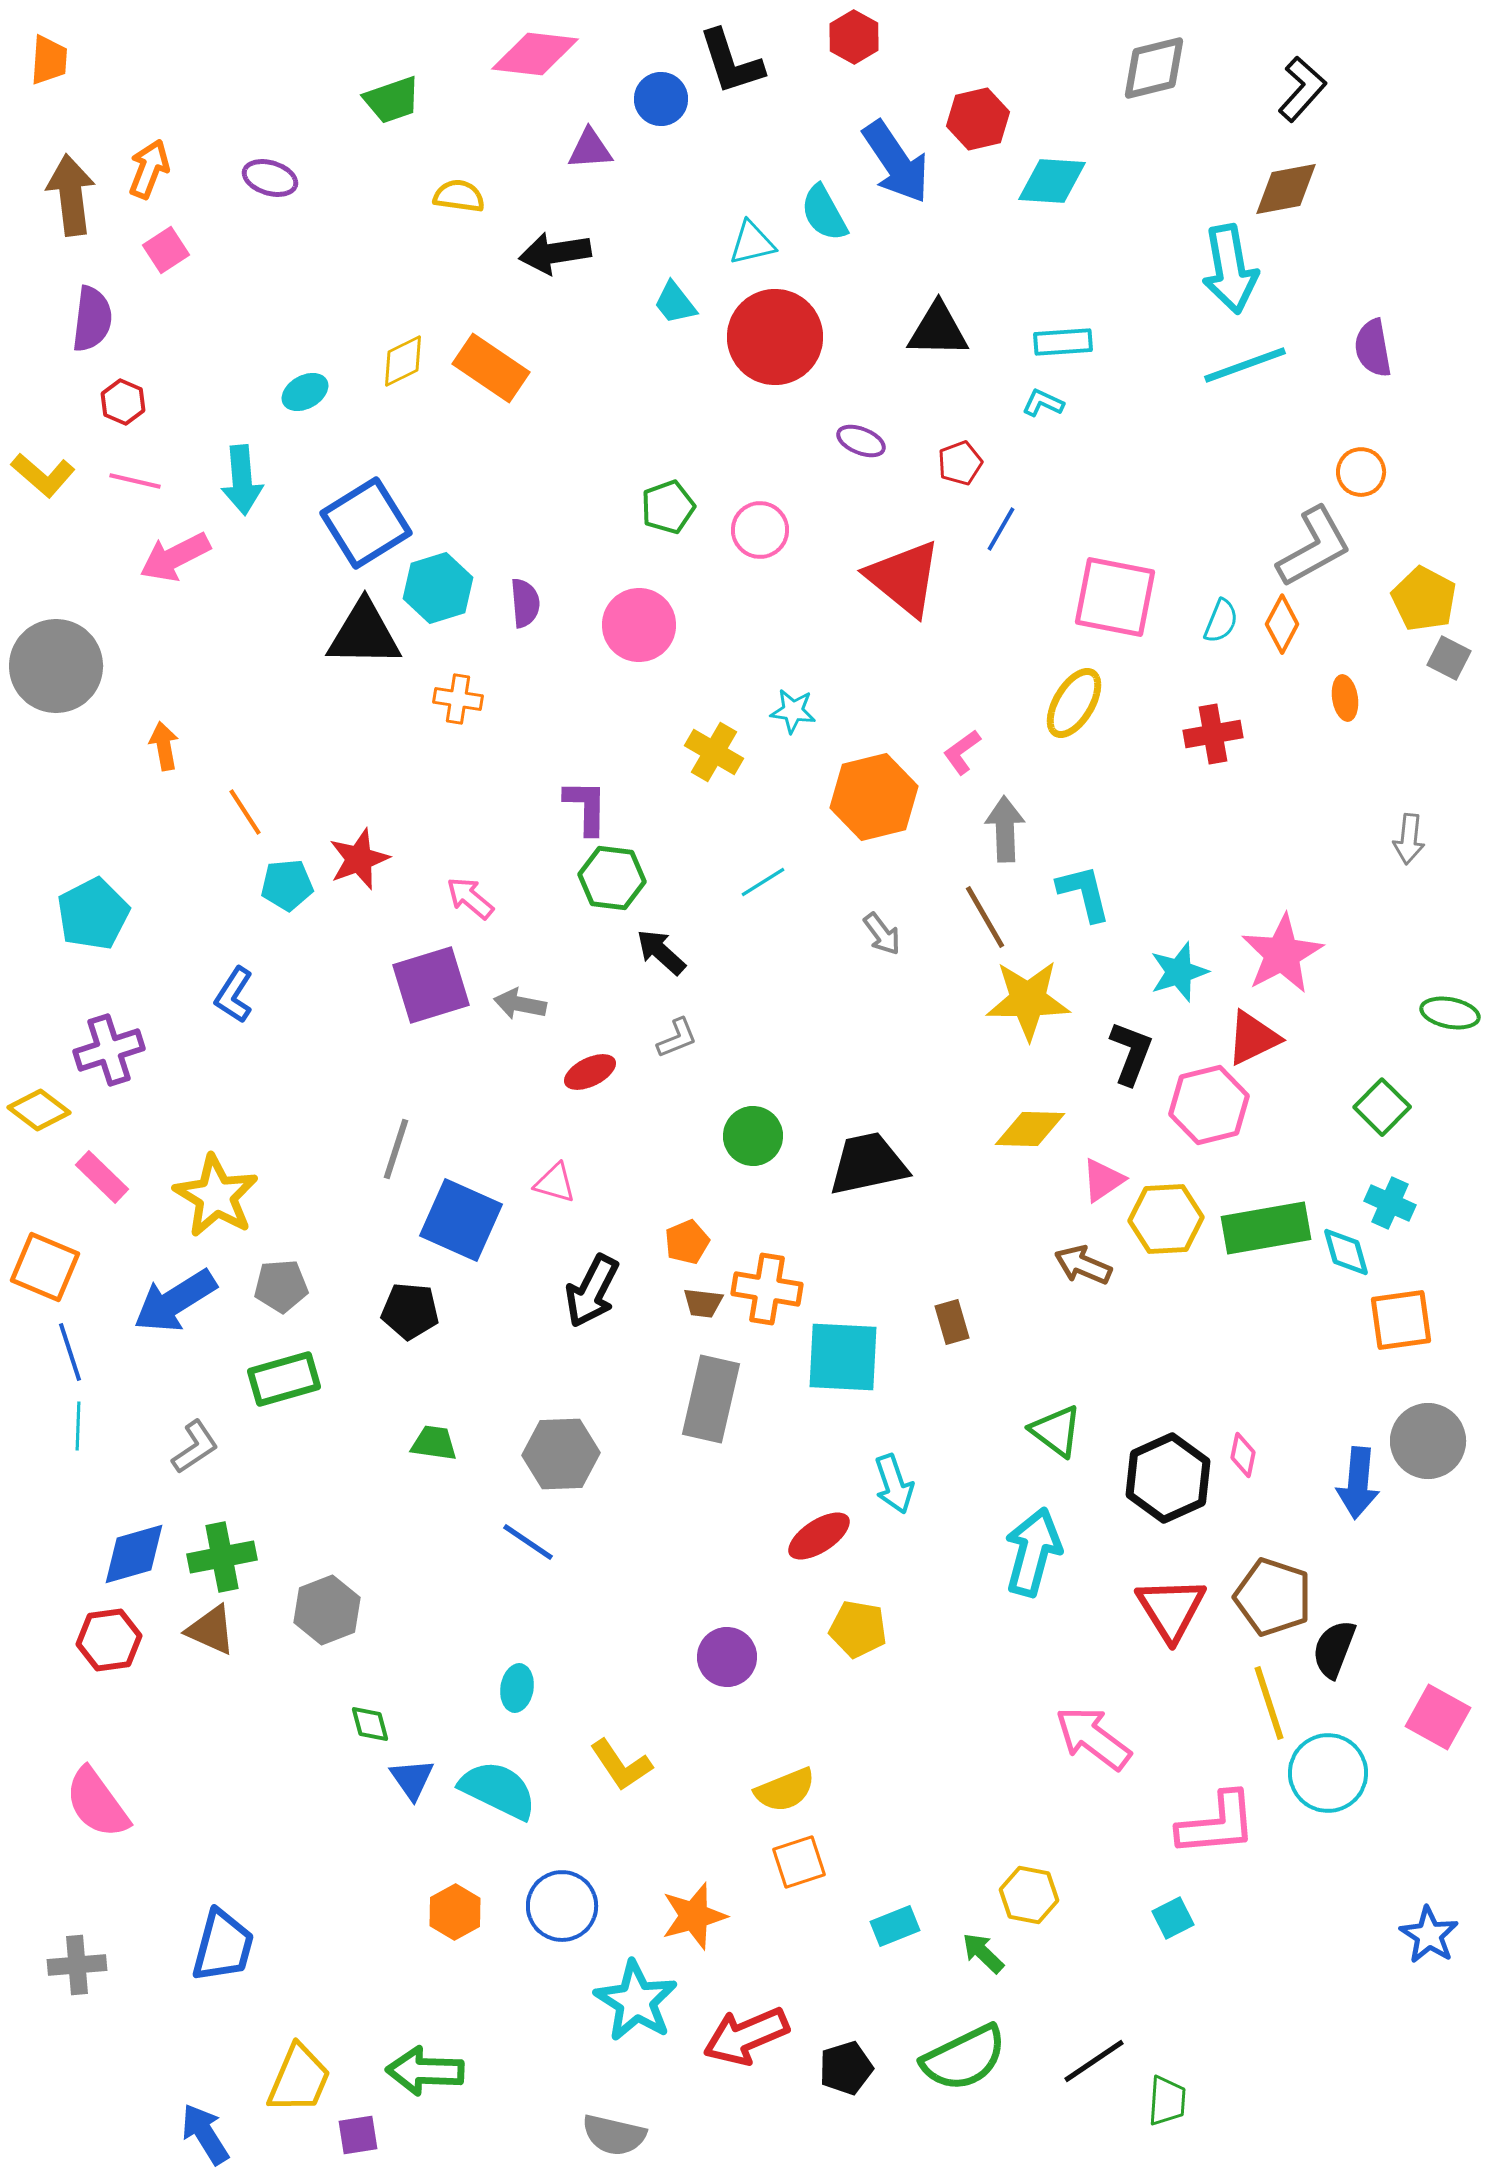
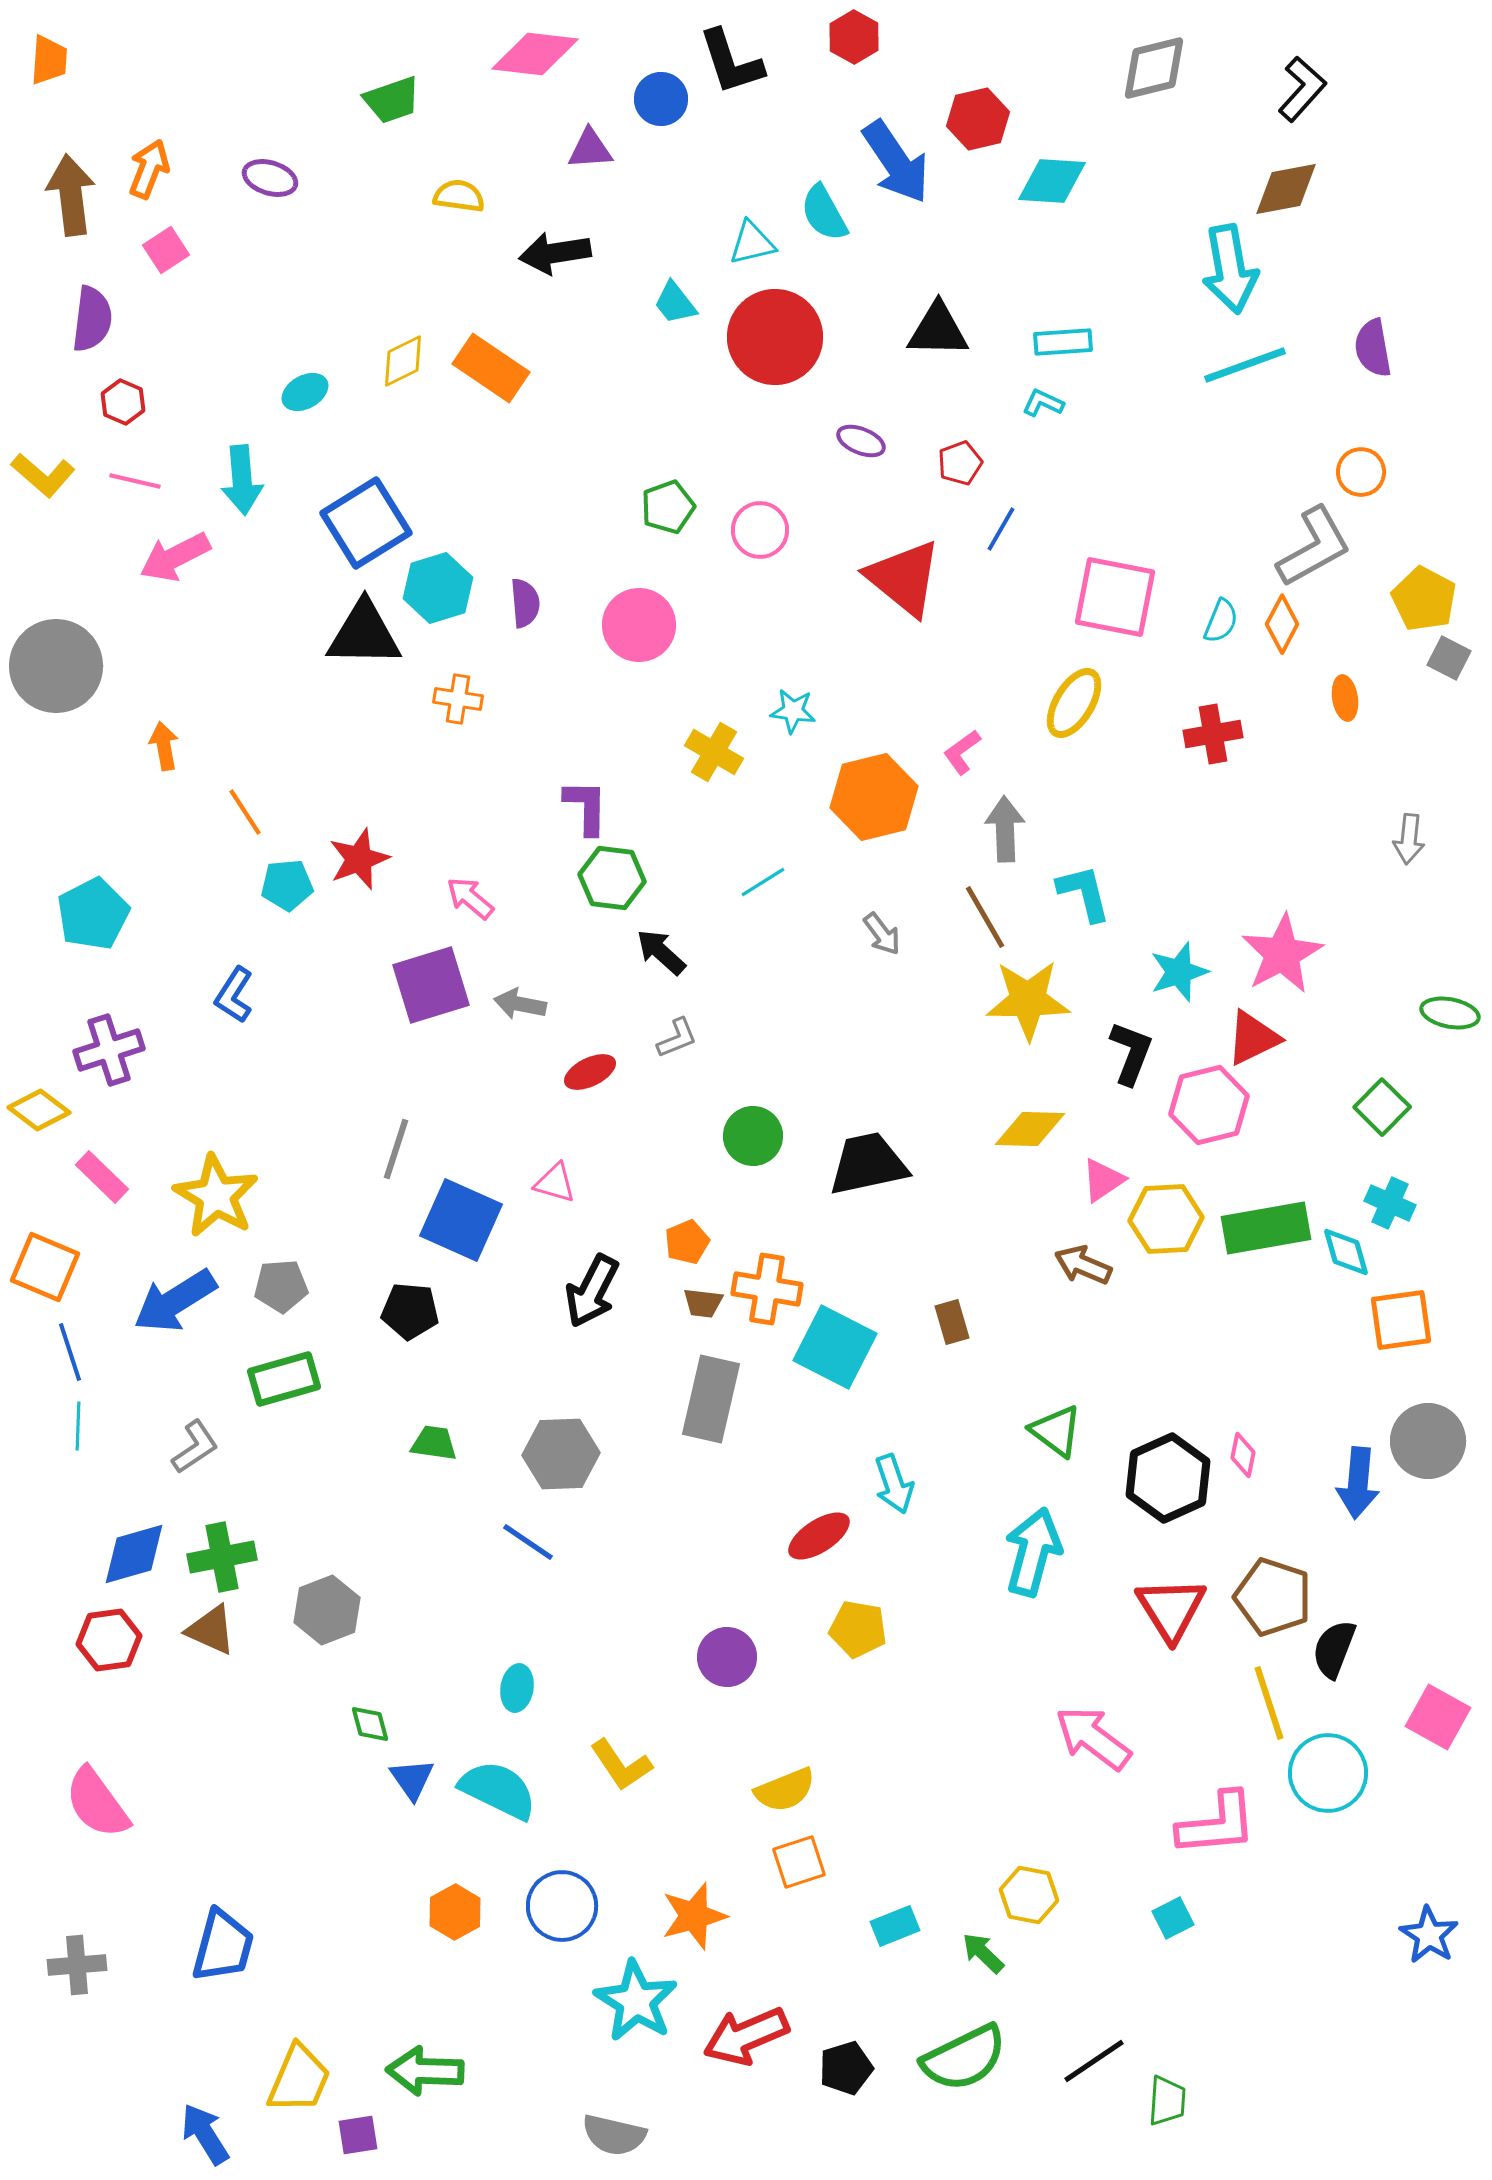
cyan square at (843, 1357): moved 8 px left, 10 px up; rotated 24 degrees clockwise
